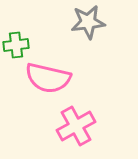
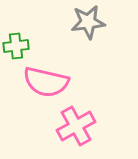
green cross: moved 1 px down
pink semicircle: moved 2 px left, 4 px down
